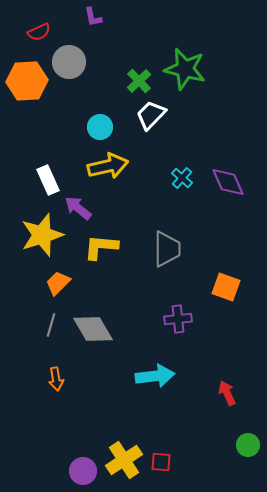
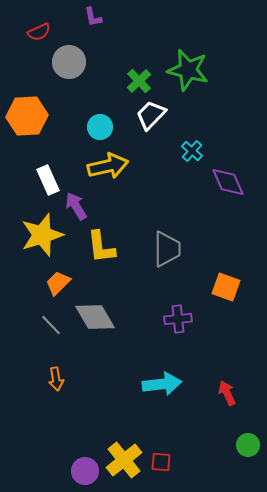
green star: moved 3 px right, 1 px down
orange hexagon: moved 35 px down
cyan cross: moved 10 px right, 27 px up
purple arrow: moved 2 px left, 2 px up; rotated 20 degrees clockwise
yellow L-shape: rotated 102 degrees counterclockwise
gray line: rotated 60 degrees counterclockwise
gray diamond: moved 2 px right, 12 px up
cyan arrow: moved 7 px right, 8 px down
yellow cross: rotated 6 degrees counterclockwise
purple circle: moved 2 px right
